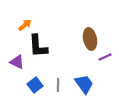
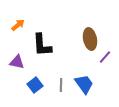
orange arrow: moved 7 px left
black L-shape: moved 4 px right, 1 px up
purple line: rotated 24 degrees counterclockwise
purple triangle: rotated 14 degrees counterclockwise
gray line: moved 3 px right
